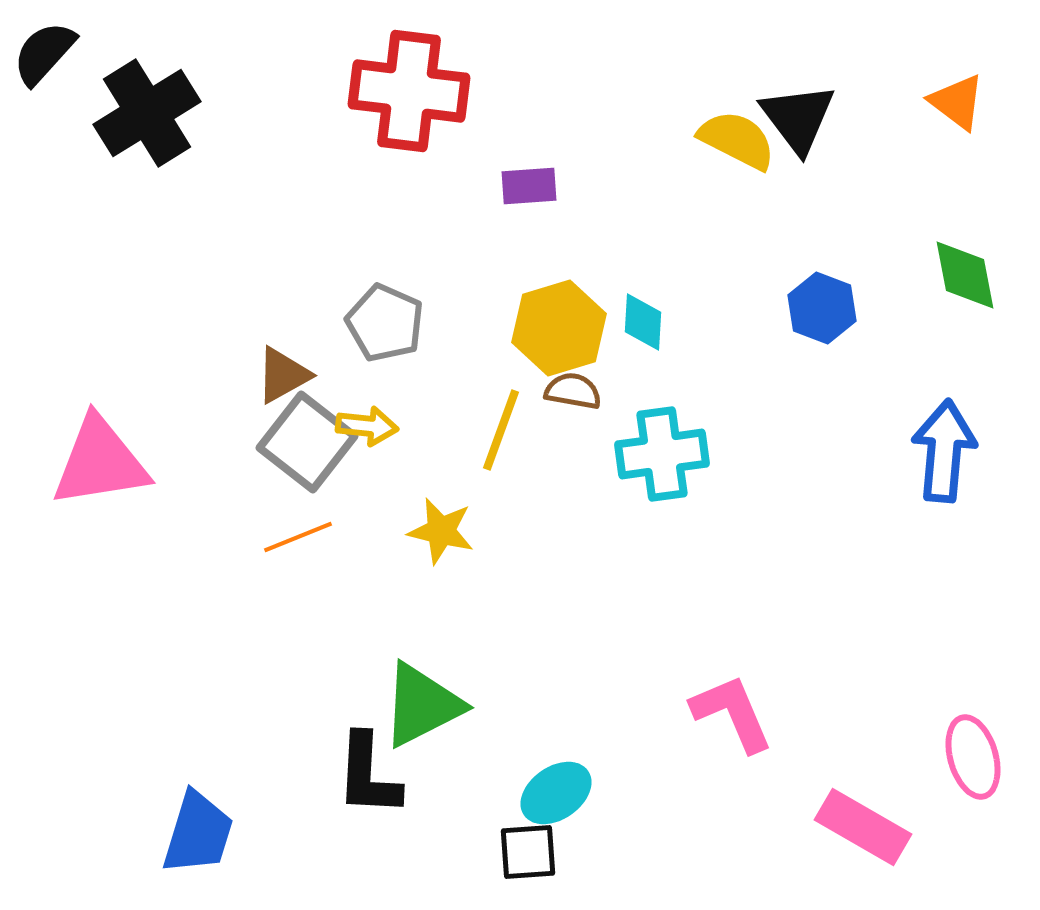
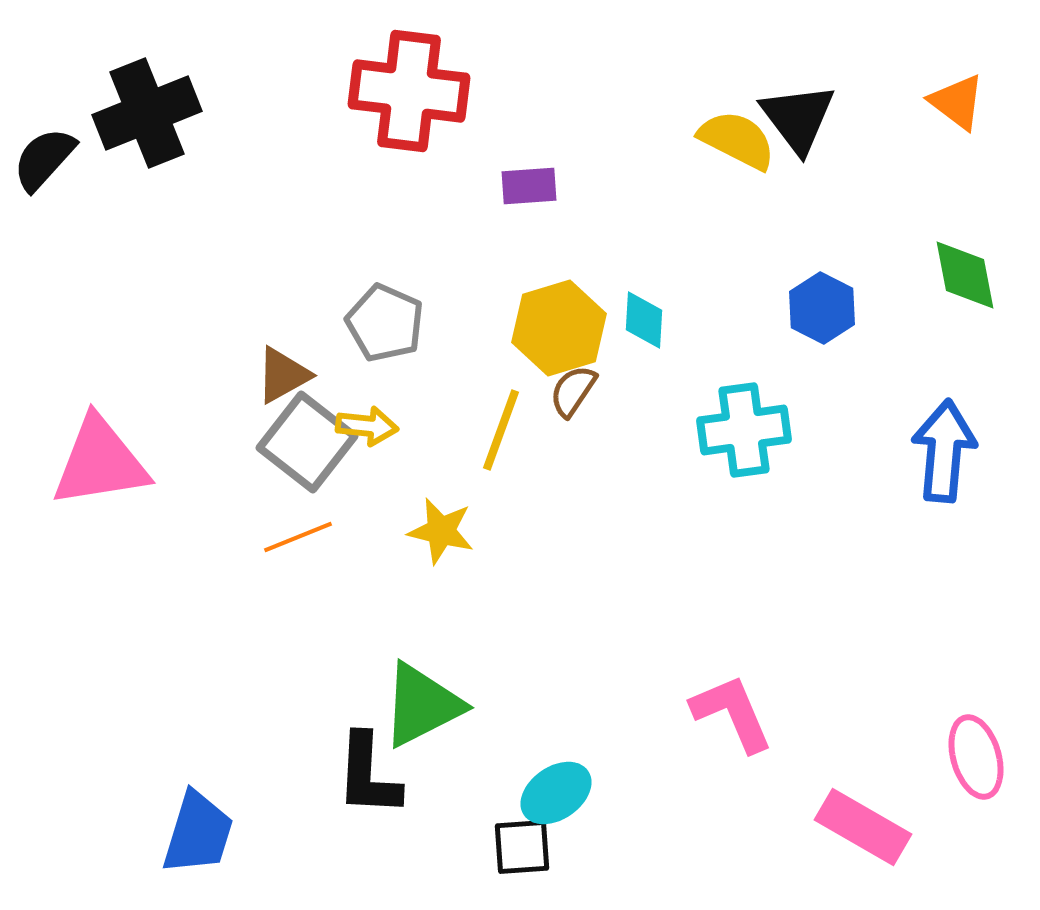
black semicircle: moved 106 px down
black cross: rotated 10 degrees clockwise
blue hexagon: rotated 6 degrees clockwise
cyan diamond: moved 1 px right, 2 px up
brown semicircle: rotated 66 degrees counterclockwise
cyan cross: moved 82 px right, 24 px up
pink ellipse: moved 3 px right
black square: moved 6 px left, 5 px up
